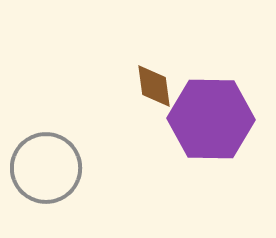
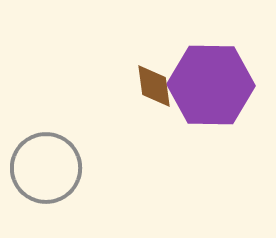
purple hexagon: moved 34 px up
